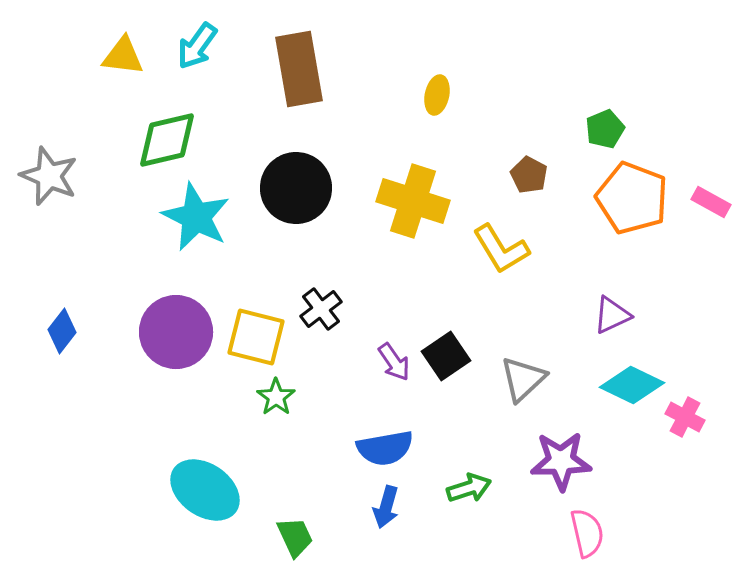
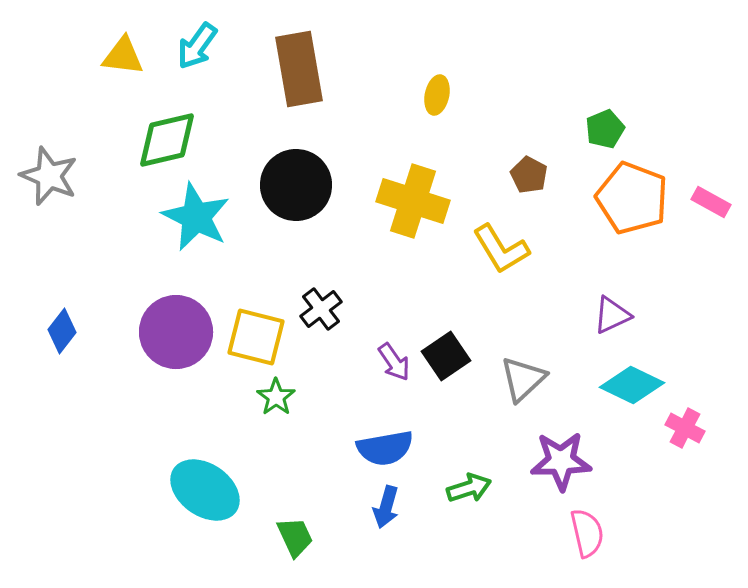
black circle: moved 3 px up
pink cross: moved 11 px down
